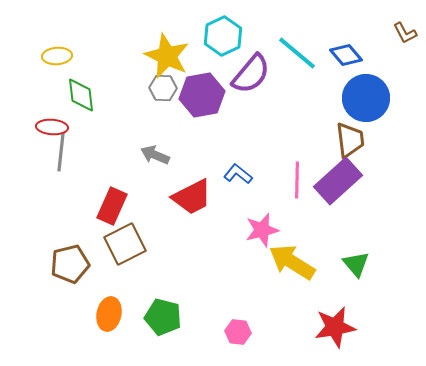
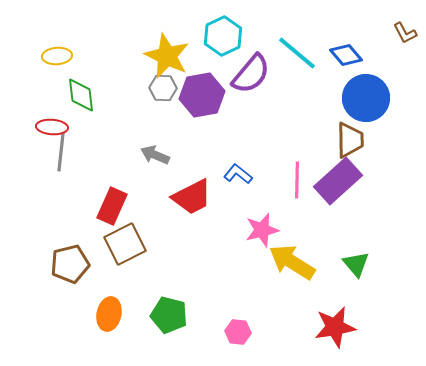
brown trapezoid: rotated 6 degrees clockwise
green pentagon: moved 6 px right, 2 px up
